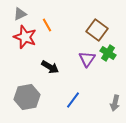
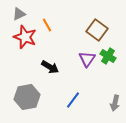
gray triangle: moved 1 px left
green cross: moved 3 px down
